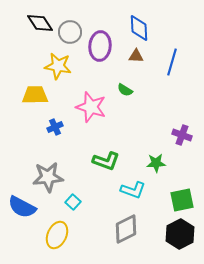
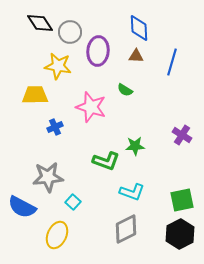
purple ellipse: moved 2 px left, 5 px down
purple cross: rotated 12 degrees clockwise
green star: moved 21 px left, 17 px up
cyan L-shape: moved 1 px left, 2 px down
